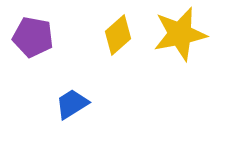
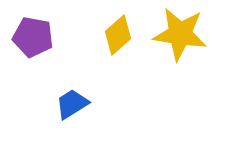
yellow star: rotated 20 degrees clockwise
